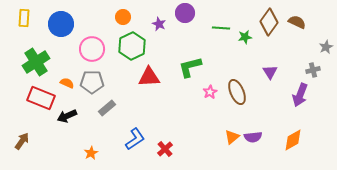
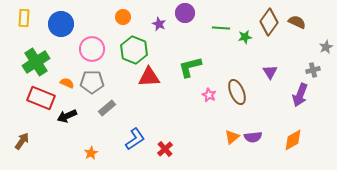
green hexagon: moved 2 px right, 4 px down; rotated 12 degrees counterclockwise
pink star: moved 1 px left, 3 px down; rotated 16 degrees counterclockwise
